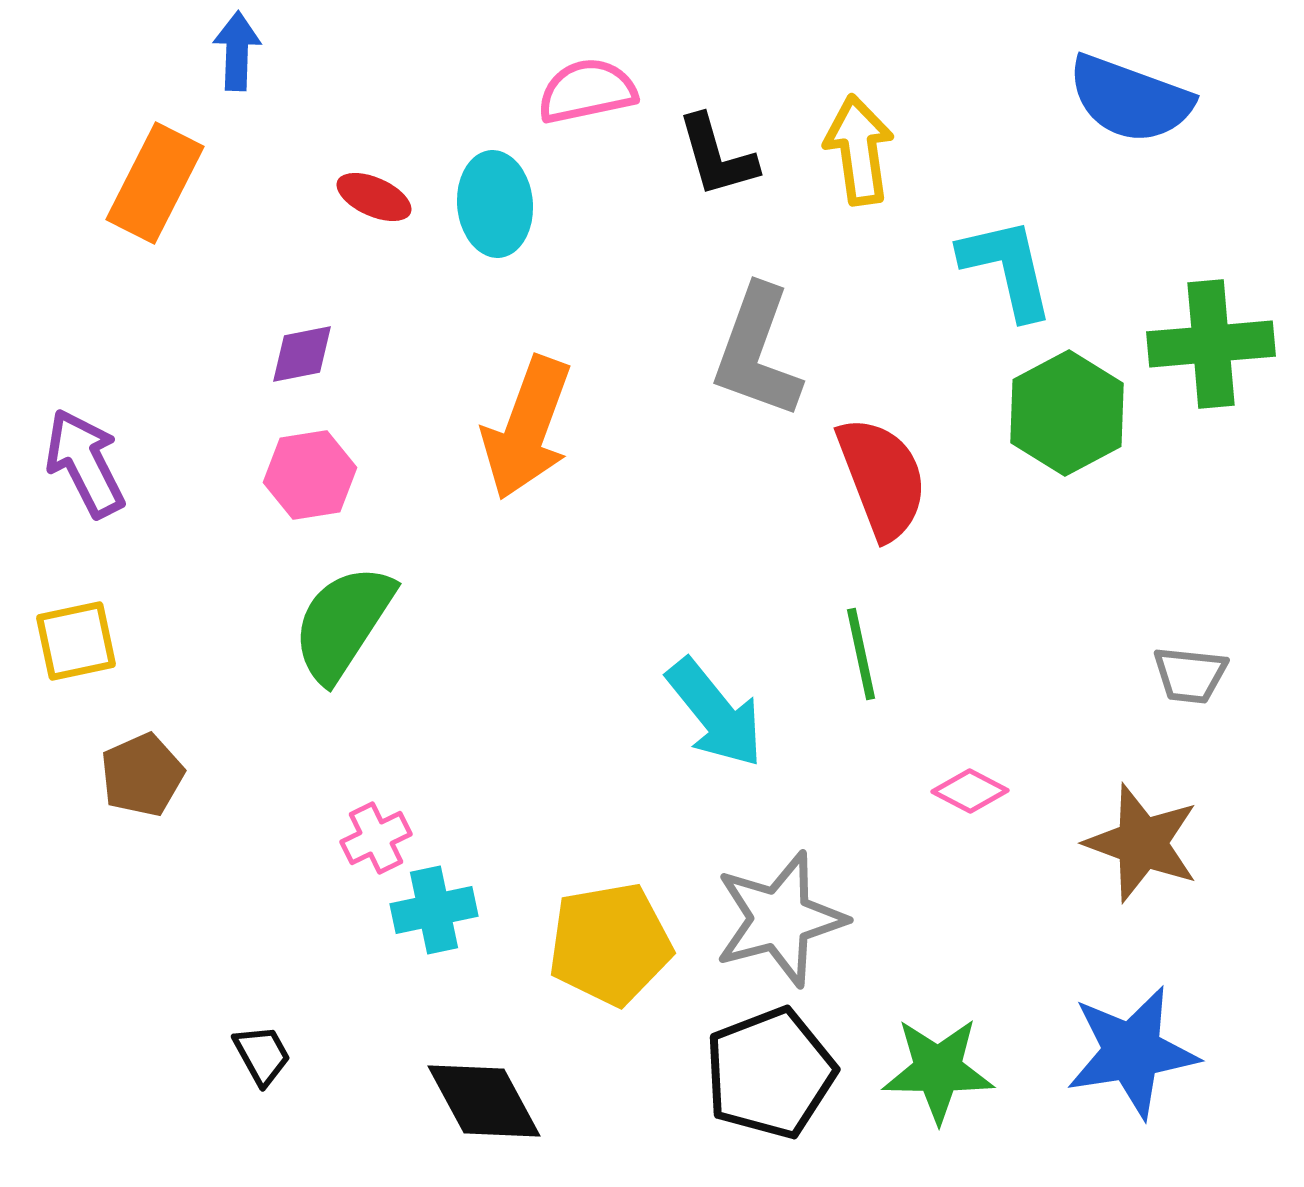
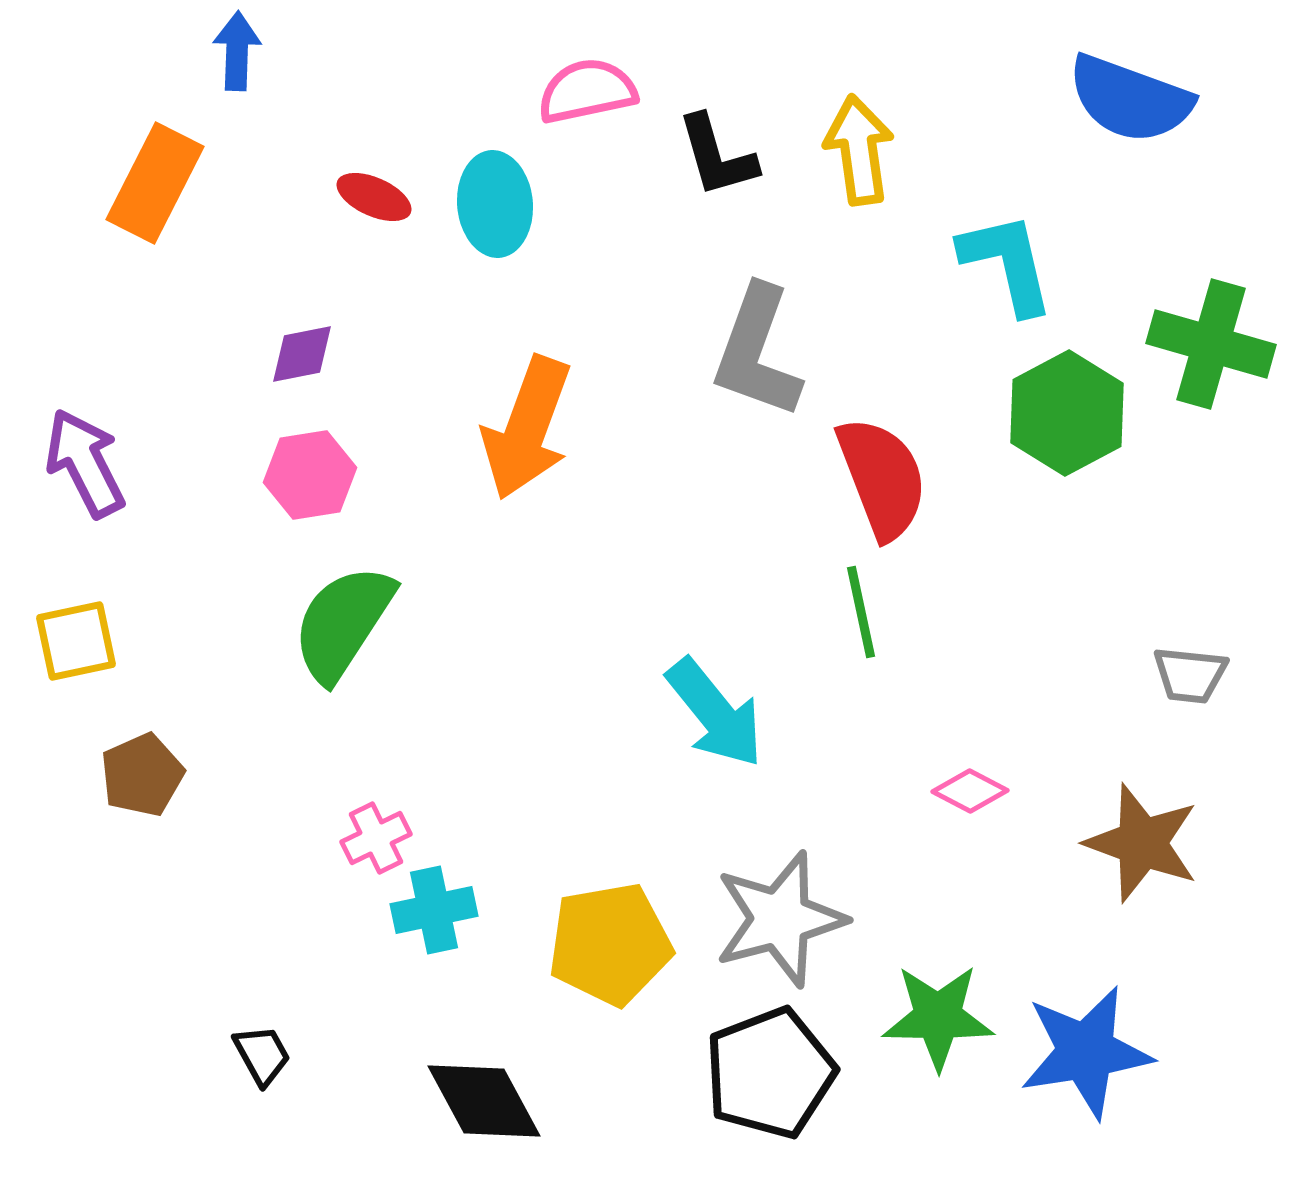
cyan L-shape: moved 5 px up
green cross: rotated 21 degrees clockwise
green line: moved 42 px up
blue star: moved 46 px left
green star: moved 53 px up
